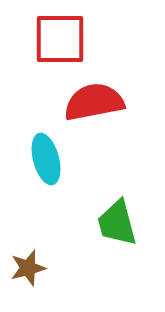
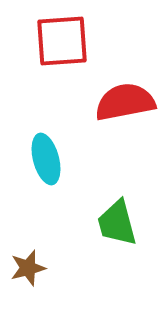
red square: moved 2 px right, 2 px down; rotated 4 degrees counterclockwise
red semicircle: moved 31 px right
